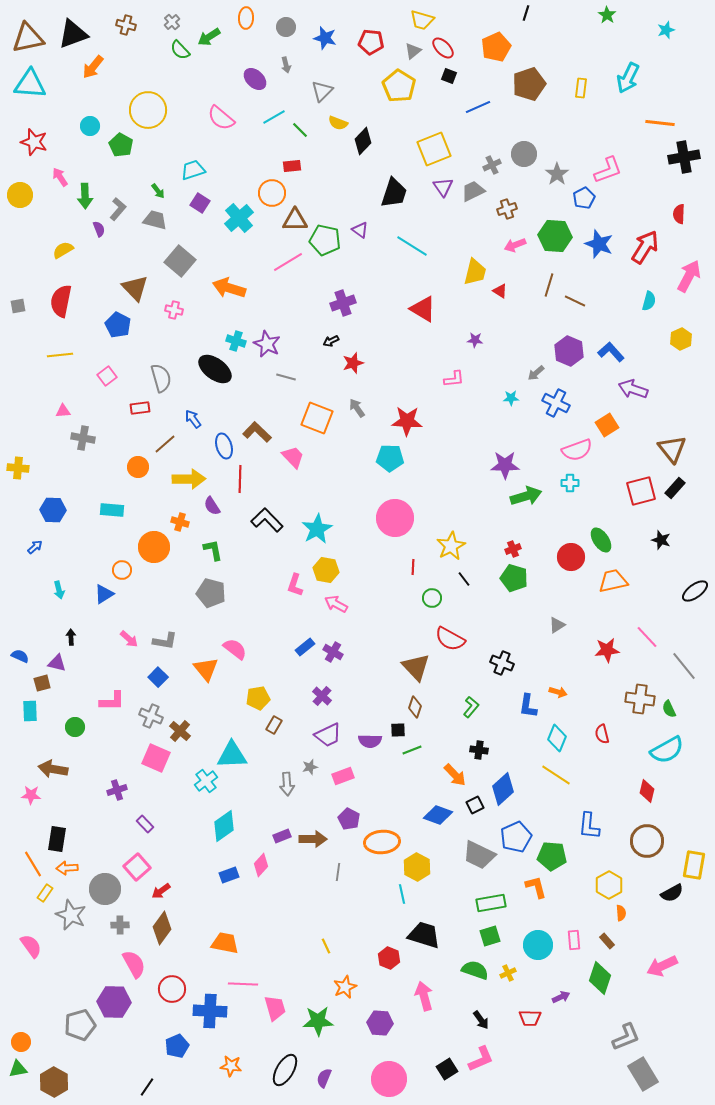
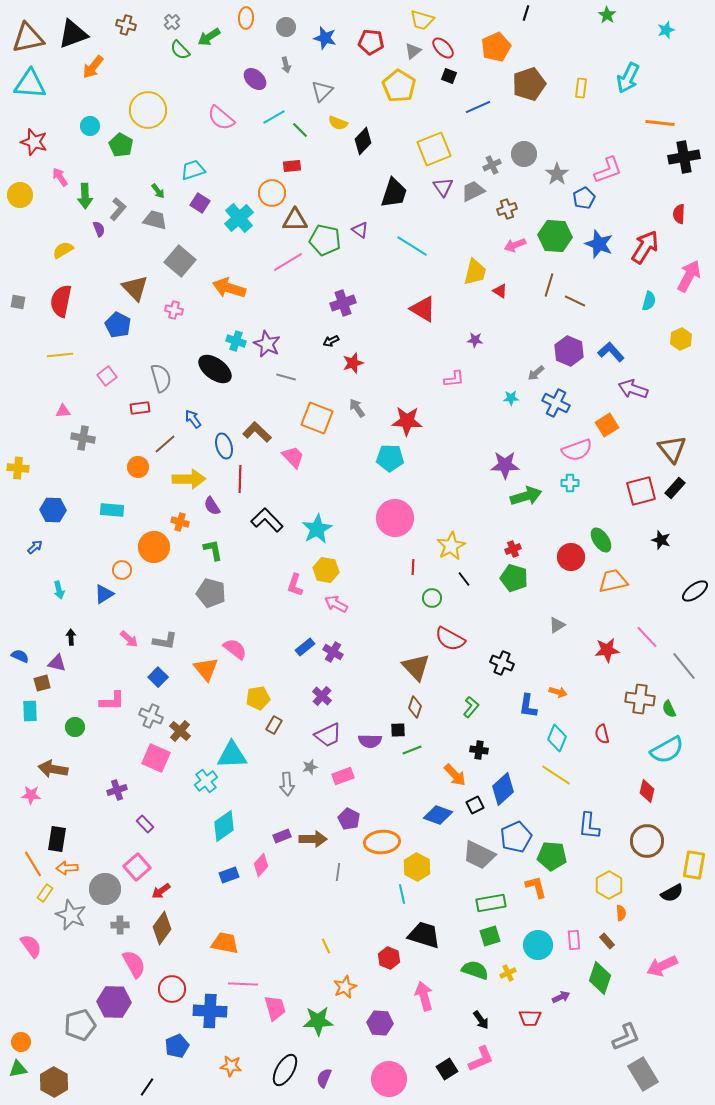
gray square at (18, 306): moved 4 px up; rotated 21 degrees clockwise
